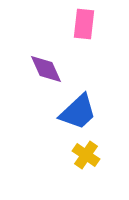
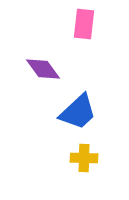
purple diamond: moved 3 px left; rotated 12 degrees counterclockwise
yellow cross: moved 2 px left, 3 px down; rotated 32 degrees counterclockwise
